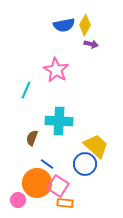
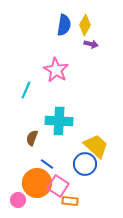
blue semicircle: rotated 70 degrees counterclockwise
orange rectangle: moved 5 px right, 2 px up
